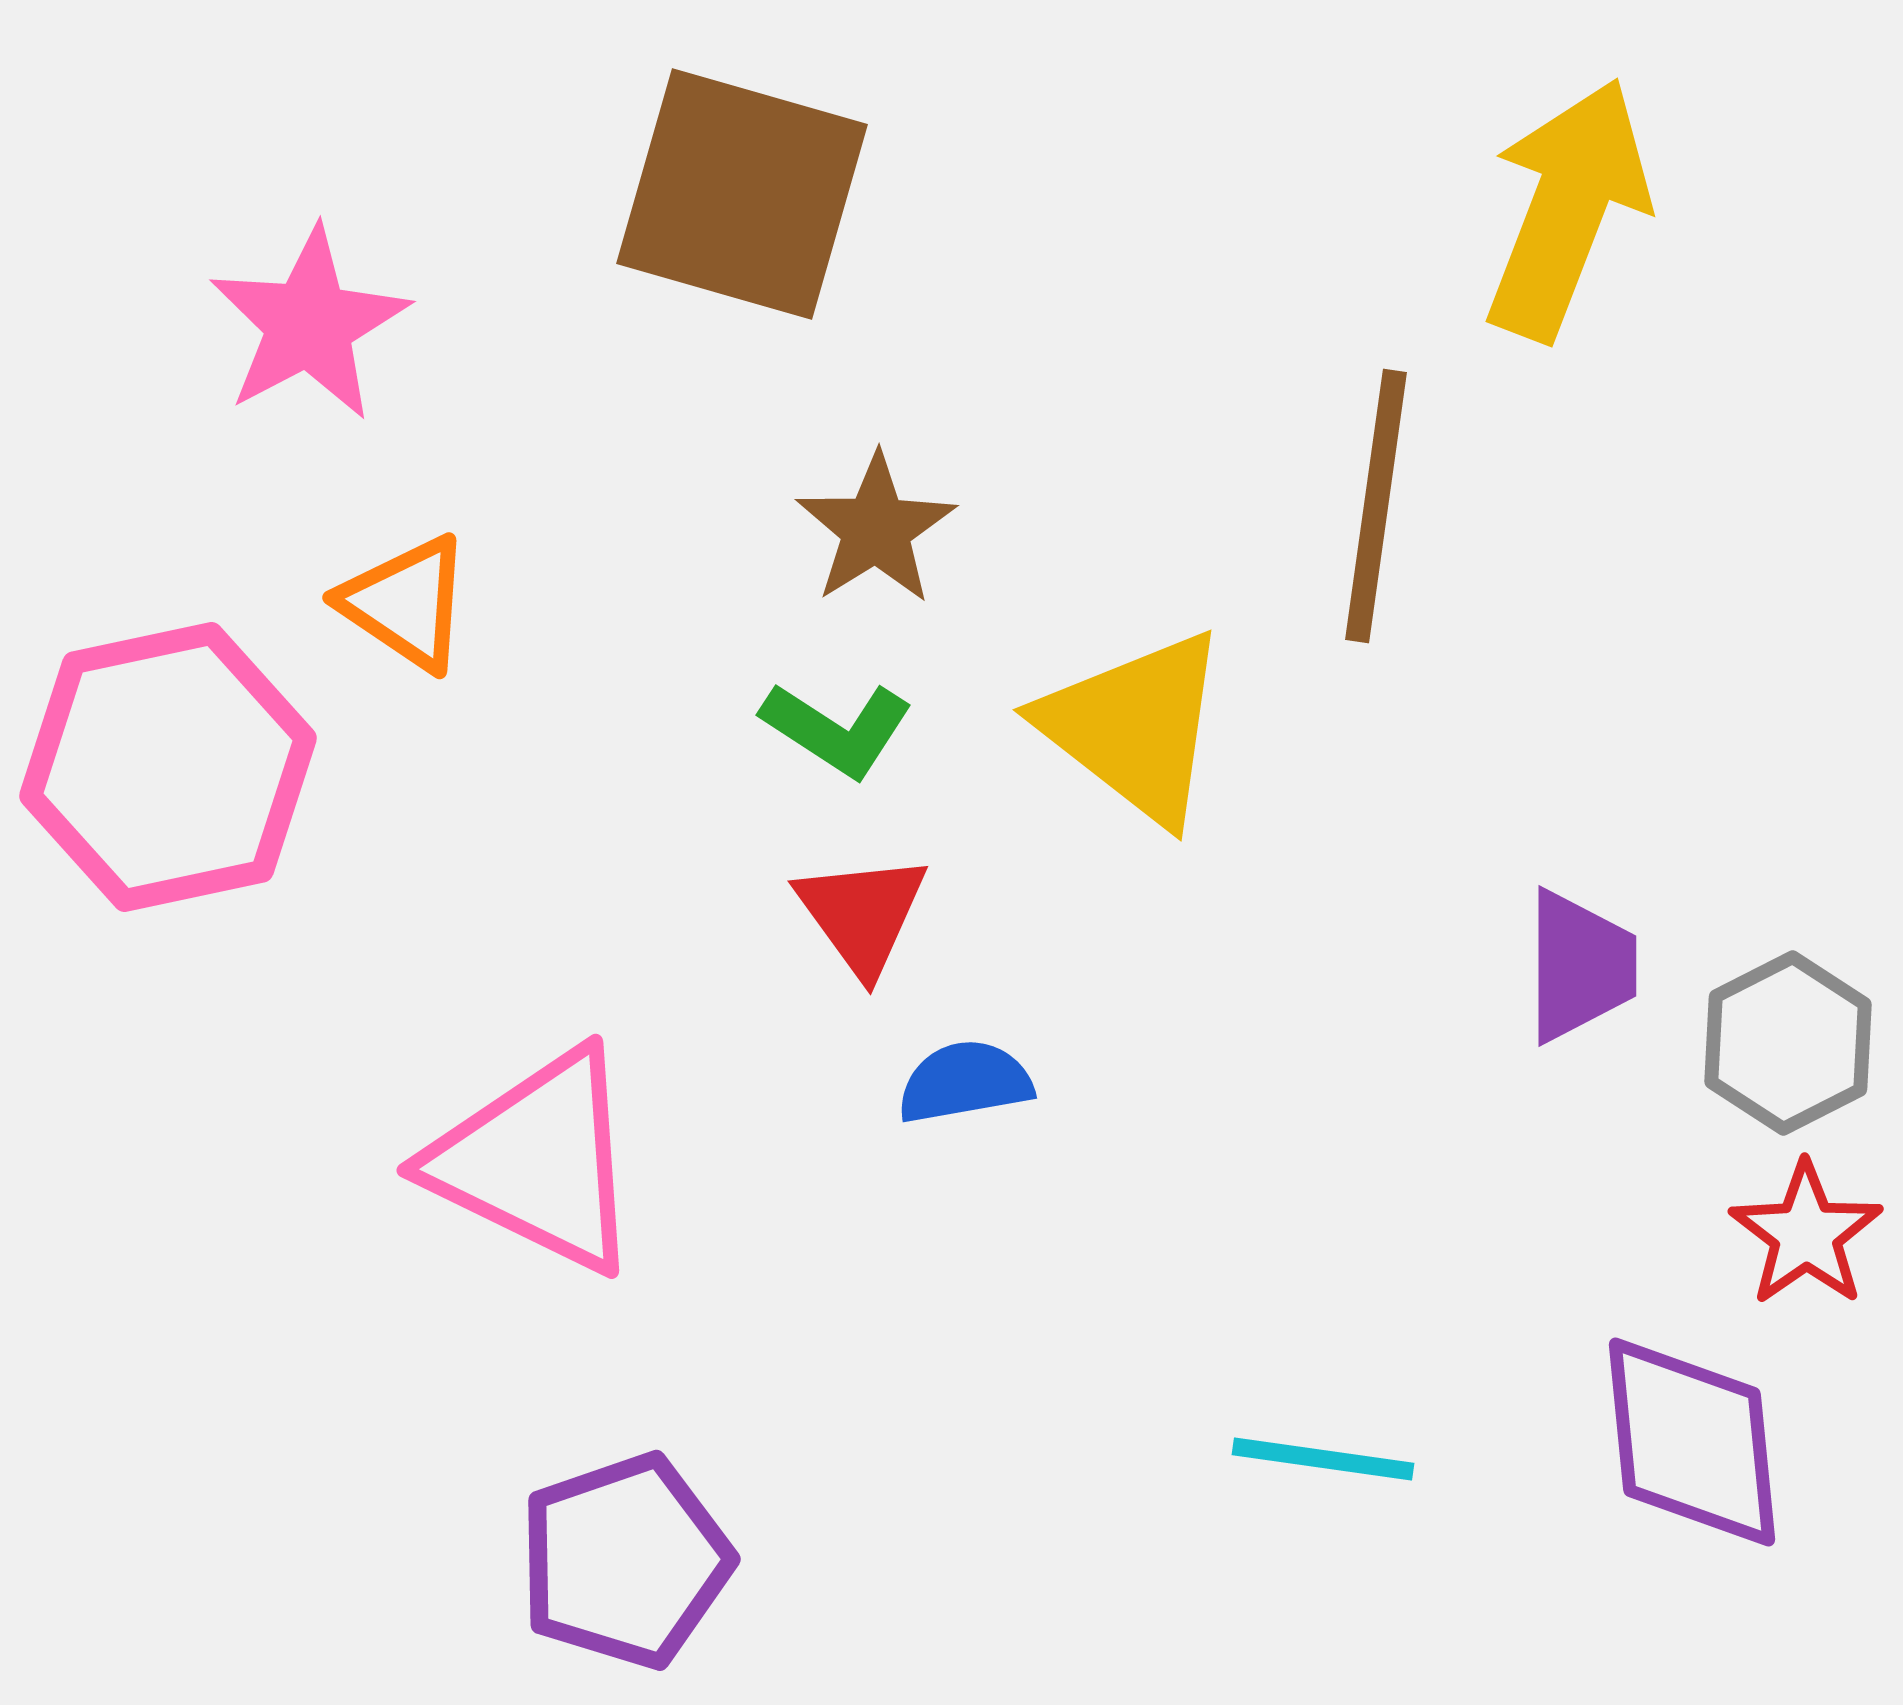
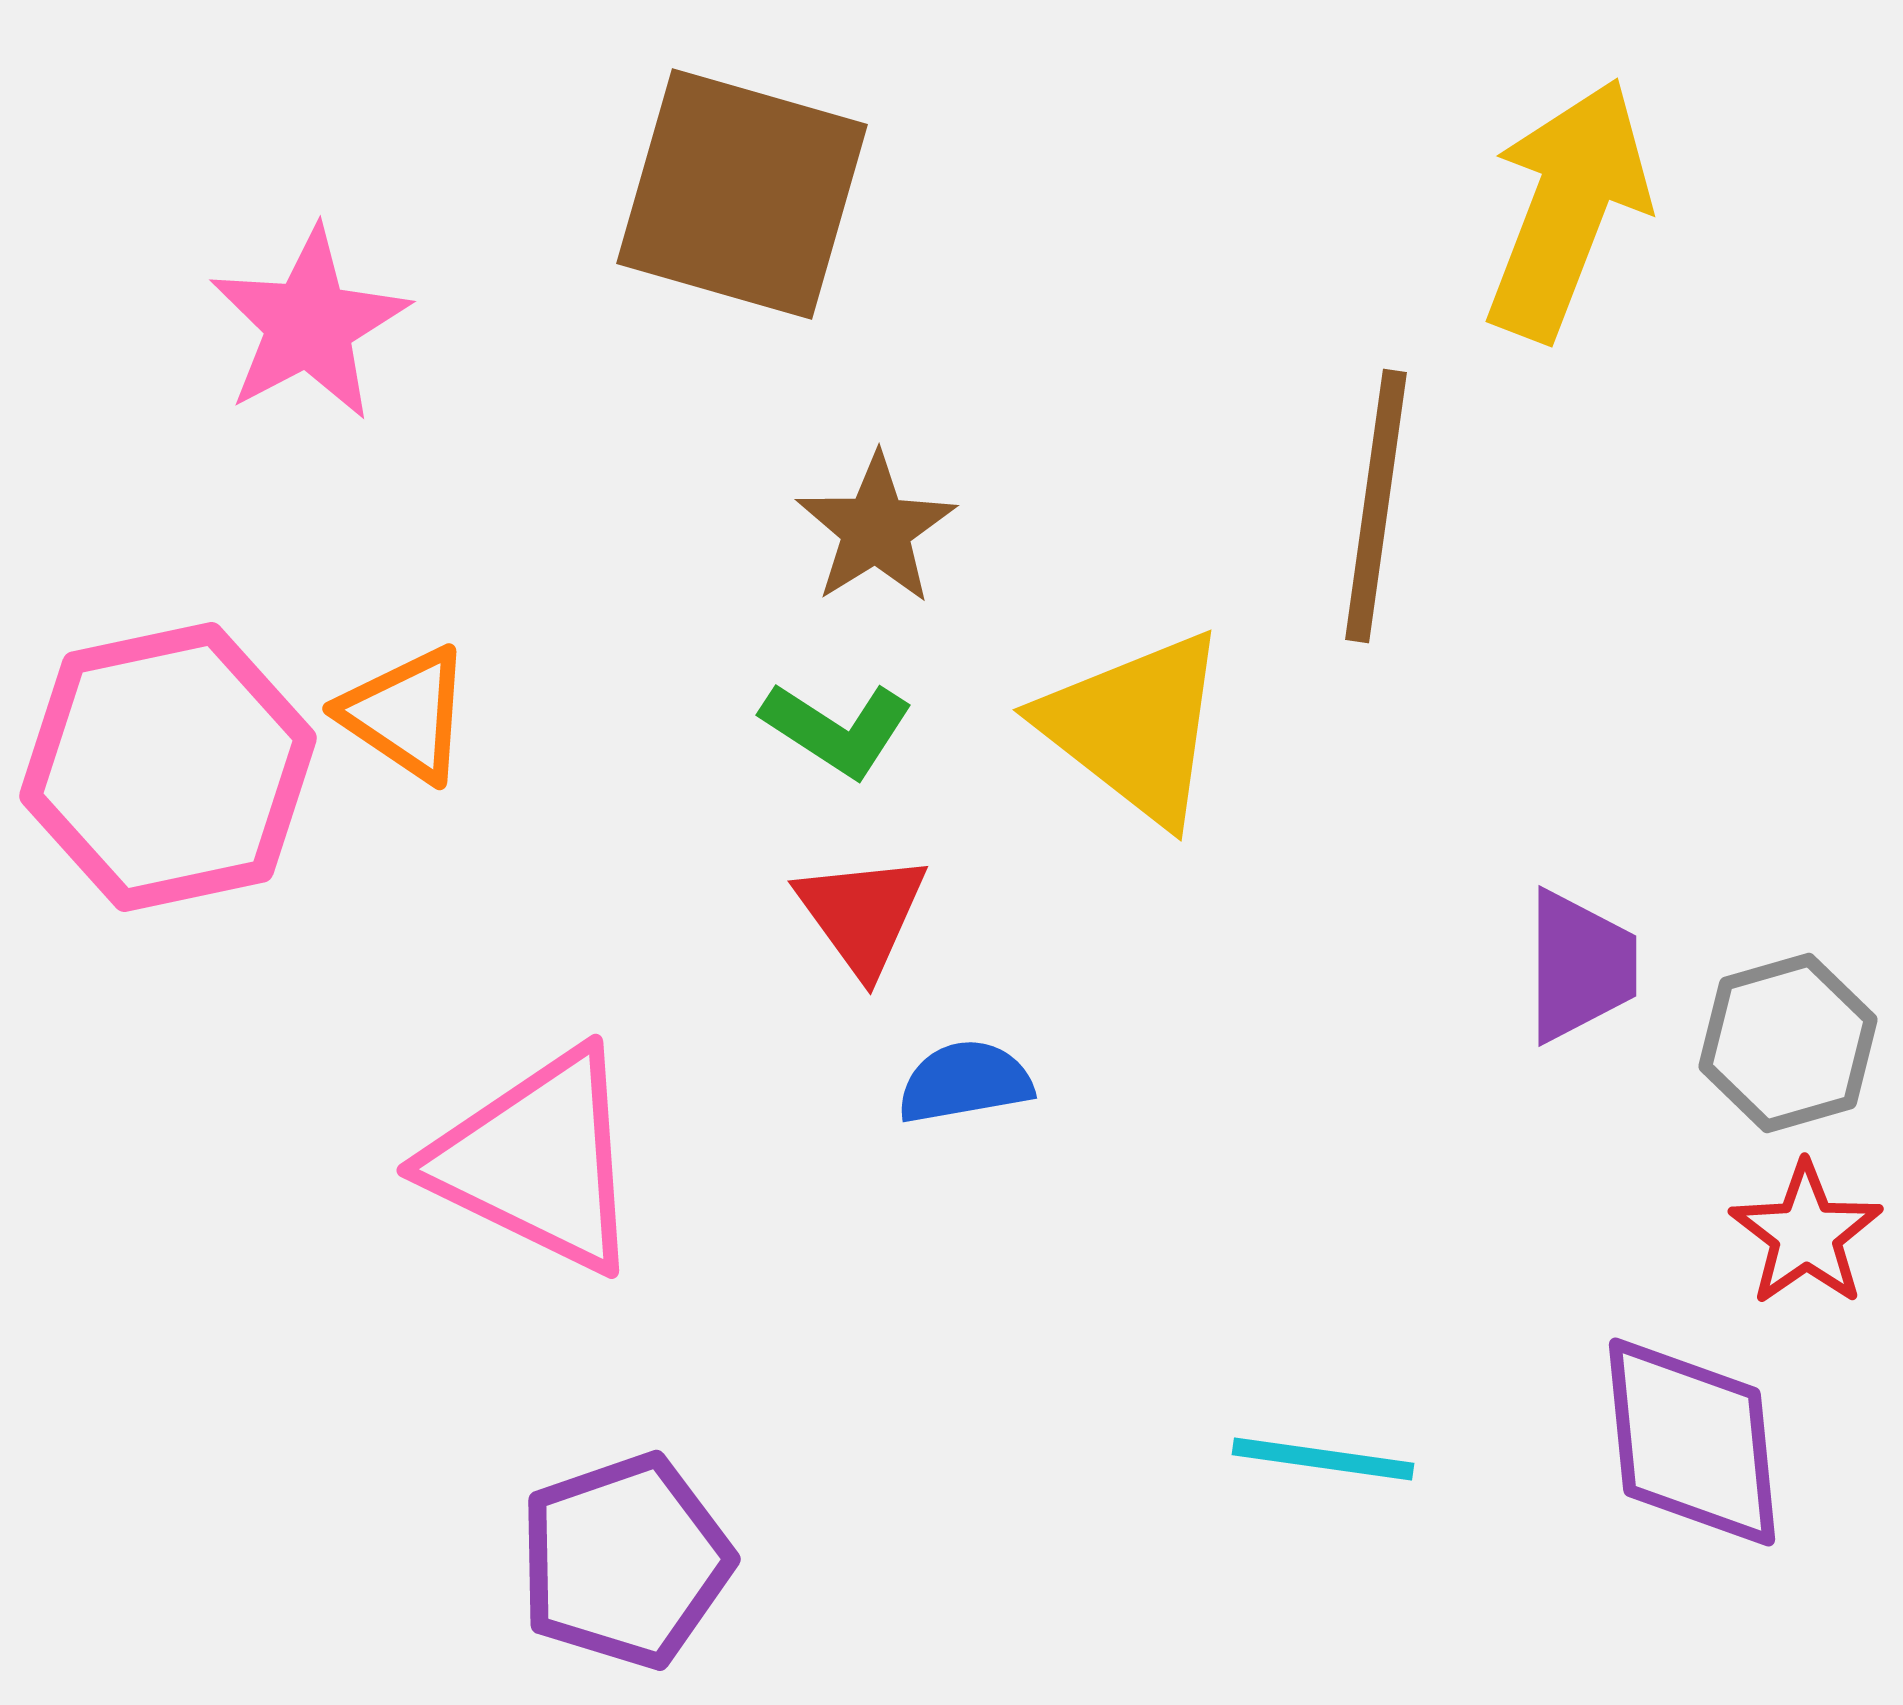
orange triangle: moved 111 px down
gray hexagon: rotated 11 degrees clockwise
